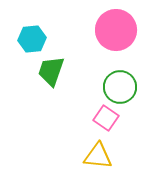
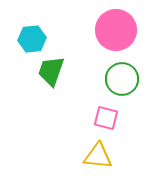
green circle: moved 2 px right, 8 px up
pink square: rotated 20 degrees counterclockwise
